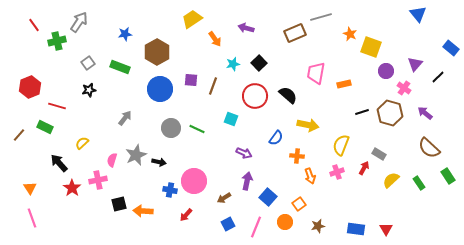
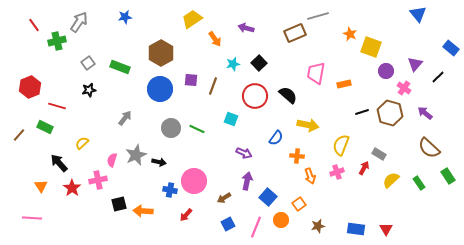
gray line at (321, 17): moved 3 px left, 1 px up
blue star at (125, 34): moved 17 px up
brown hexagon at (157, 52): moved 4 px right, 1 px down
orange triangle at (30, 188): moved 11 px right, 2 px up
pink line at (32, 218): rotated 66 degrees counterclockwise
orange circle at (285, 222): moved 4 px left, 2 px up
